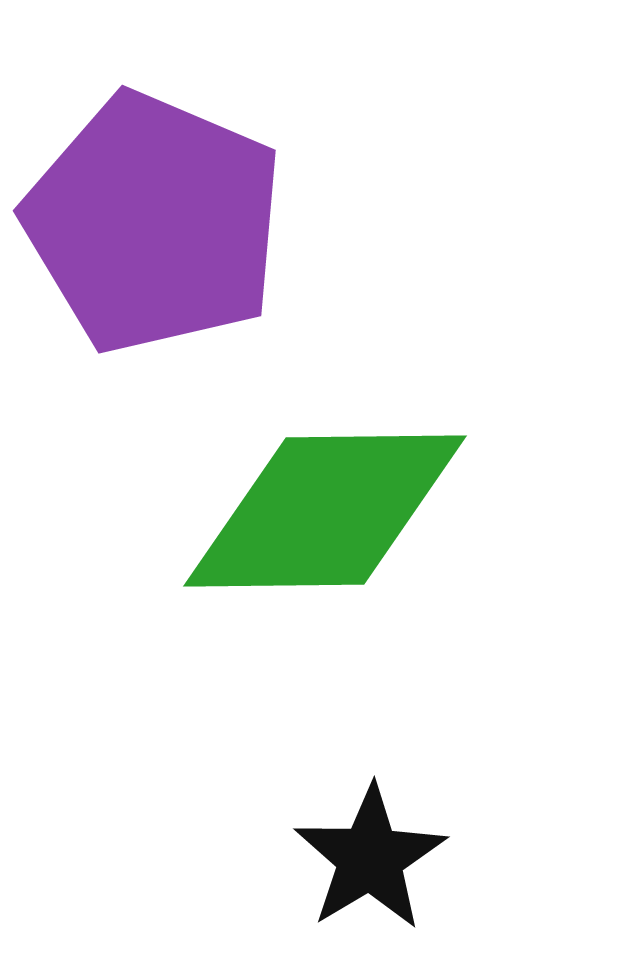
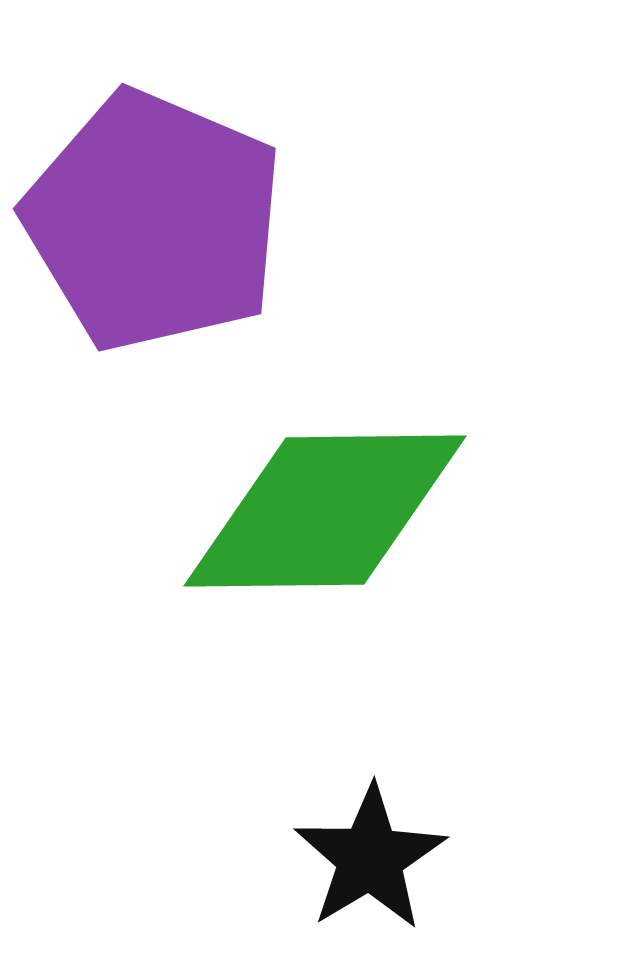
purple pentagon: moved 2 px up
